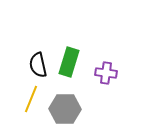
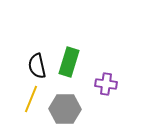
black semicircle: moved 1 px left, 1 px down
purple cross: moved 11 px down
